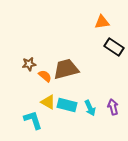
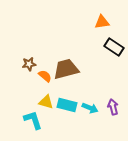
yellow triangle: moved 2 px left; rotated 14 degrees counterclockwise
cyan arrow: rotated 42 degrees counterclockwise
